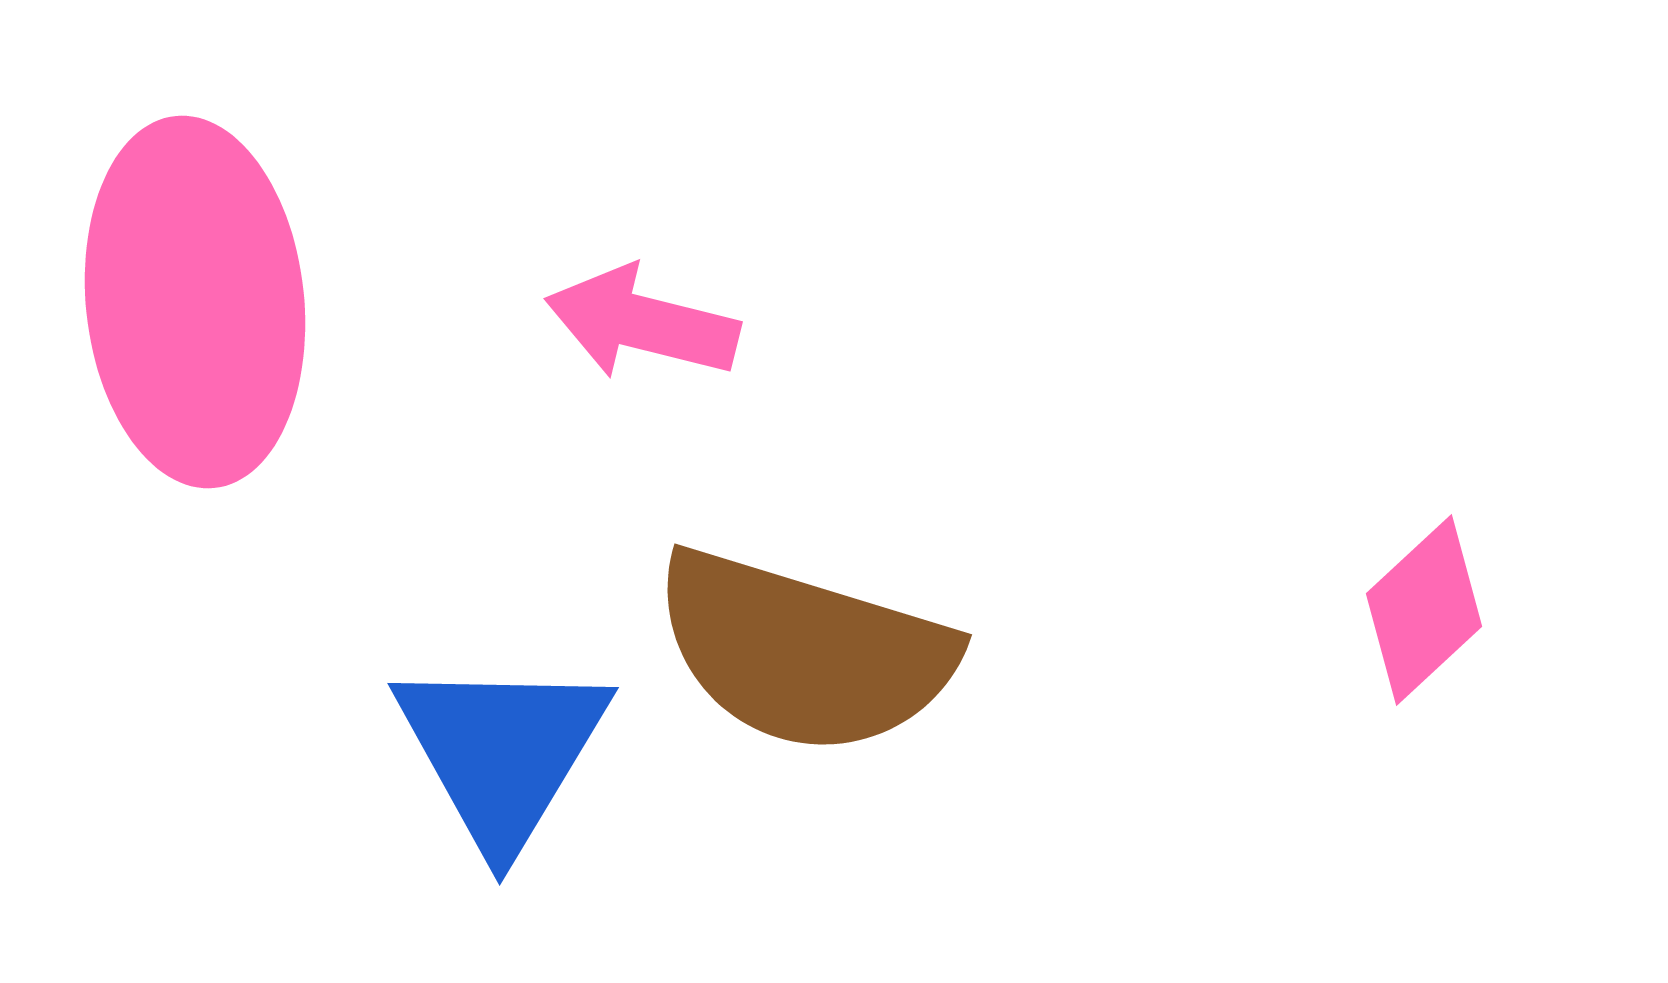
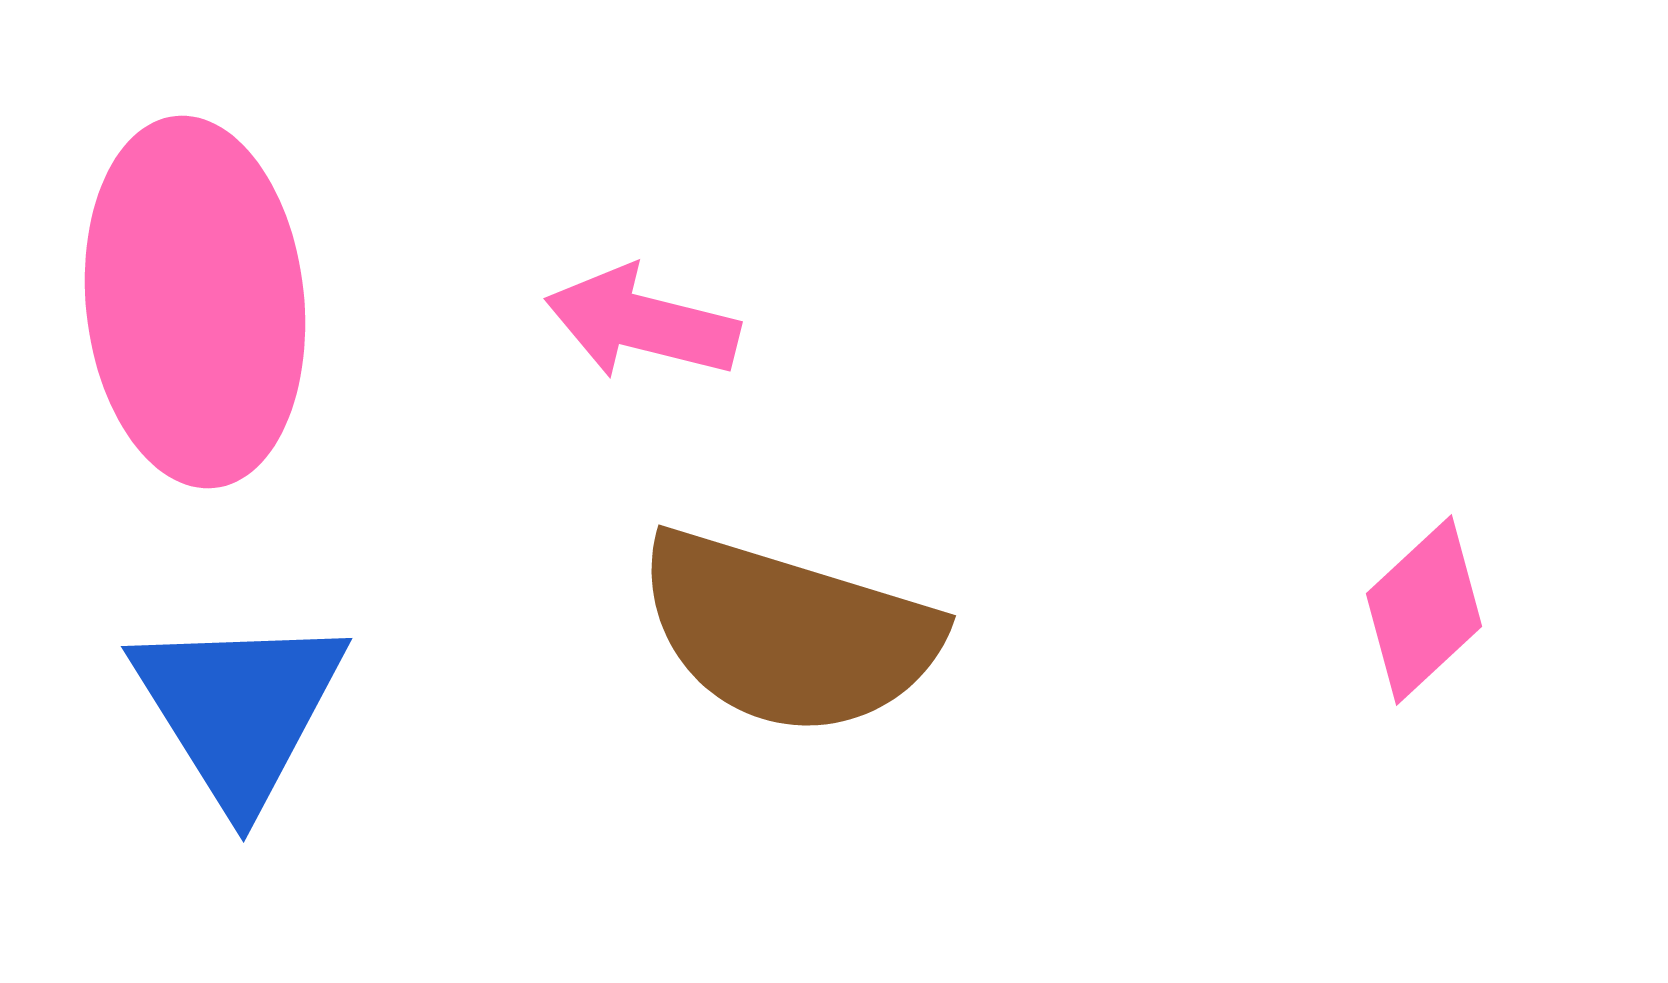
brown semicircle: moved 16 px left, 19 px up
blue triangle: moved 263 px left, 43 px up; rotated 3 degrees counterclockwise
